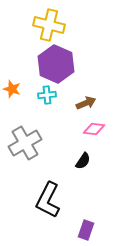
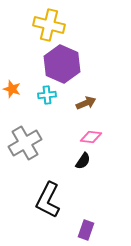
purple hexagon: moved 6 px right
pink diamond: moved 3 px left, 8 px down
